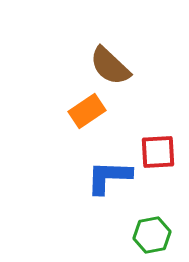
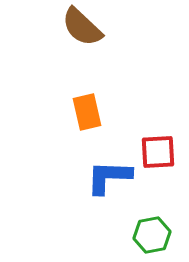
brown semicircle: moved 28 px left, 39 px up
orange rectangle: moved 1 px down; rotated 69 degrees counterclockwise
